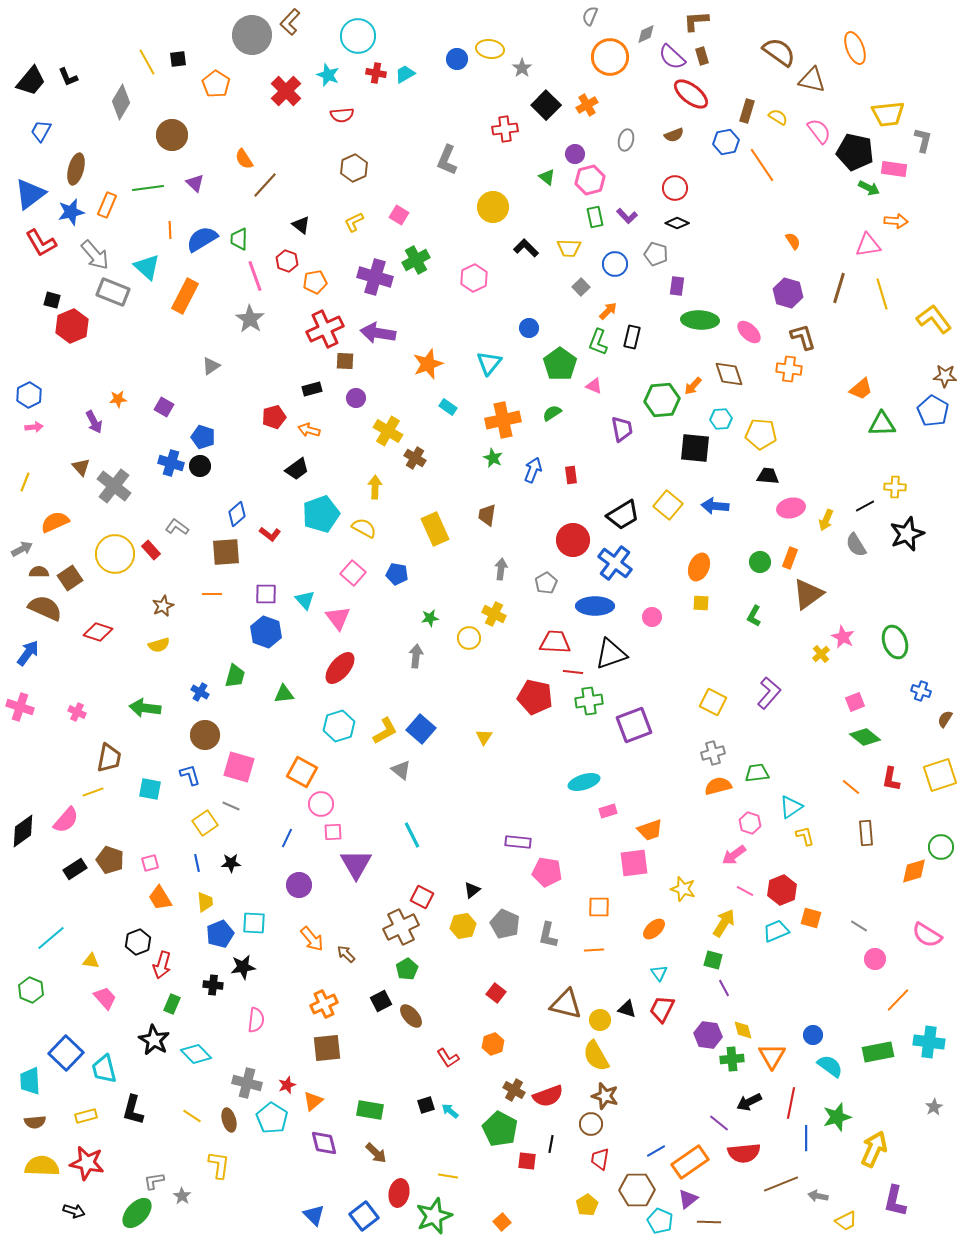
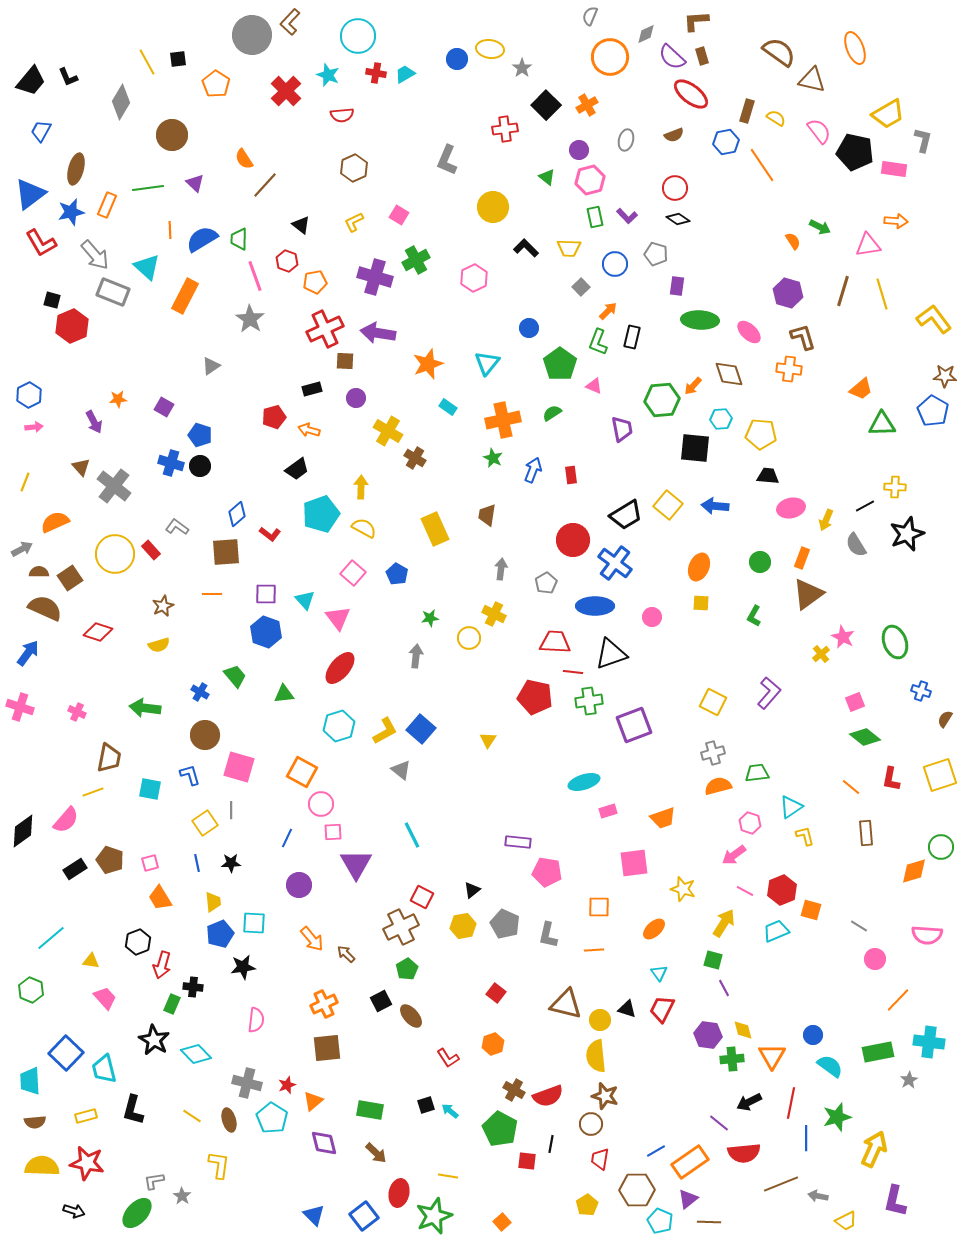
yellow trapezoid at (888, 114): rotated 24 degrees counterclockwise
yellow semicircle at (778, 117): moved 2 px left, 1 px down
purple circle at (575, 154): moved 4 px right, 4 px up
green arrow at (869, 188): moved 49 px left, 39 px down
black diamond at (677, 223): moved 1 px right, 4 px up; rotated 10 degrees clockwise
brown line at (839, 288): moved 4 px right, 3 px down
cyan triangle at (489, 363): moved 2 px left
blue pentagon at (203, 437): moved 3 px left, 2 px up
yellow arrow at (375, 487): moved 14 px left
black trapezoid at (623, 515): moved 3 px right
orange rectangle at (790, 558): moved 12 px right
blue pentagon at (397, 574): rotated 20 degrees clockwise
green trapezoid at (235, 676): rotated 55 degrees counterclockwise
yellow triangle at (484, 737): moved 4 px right, 3 px down
gray line at (231, 806): moved 4 px down; rotated 66 degrees clockwise
orange trapezoid at (650, 830): moved 13 px right, 12 px up
yellow trapezoid at (205, 902): moved 8 px right
orange square at (811, 918): moved 8 px up
pink semicircle at (927, 935): rotated 28 degrees counterclockwise
black cross at (213, 985): moved 20 px left, 2 px down
yellow semicircle at (596, 1056): rotated 24 degrees clockwise
gray star at (934, 1107): moved 25 px left, 27 px up
